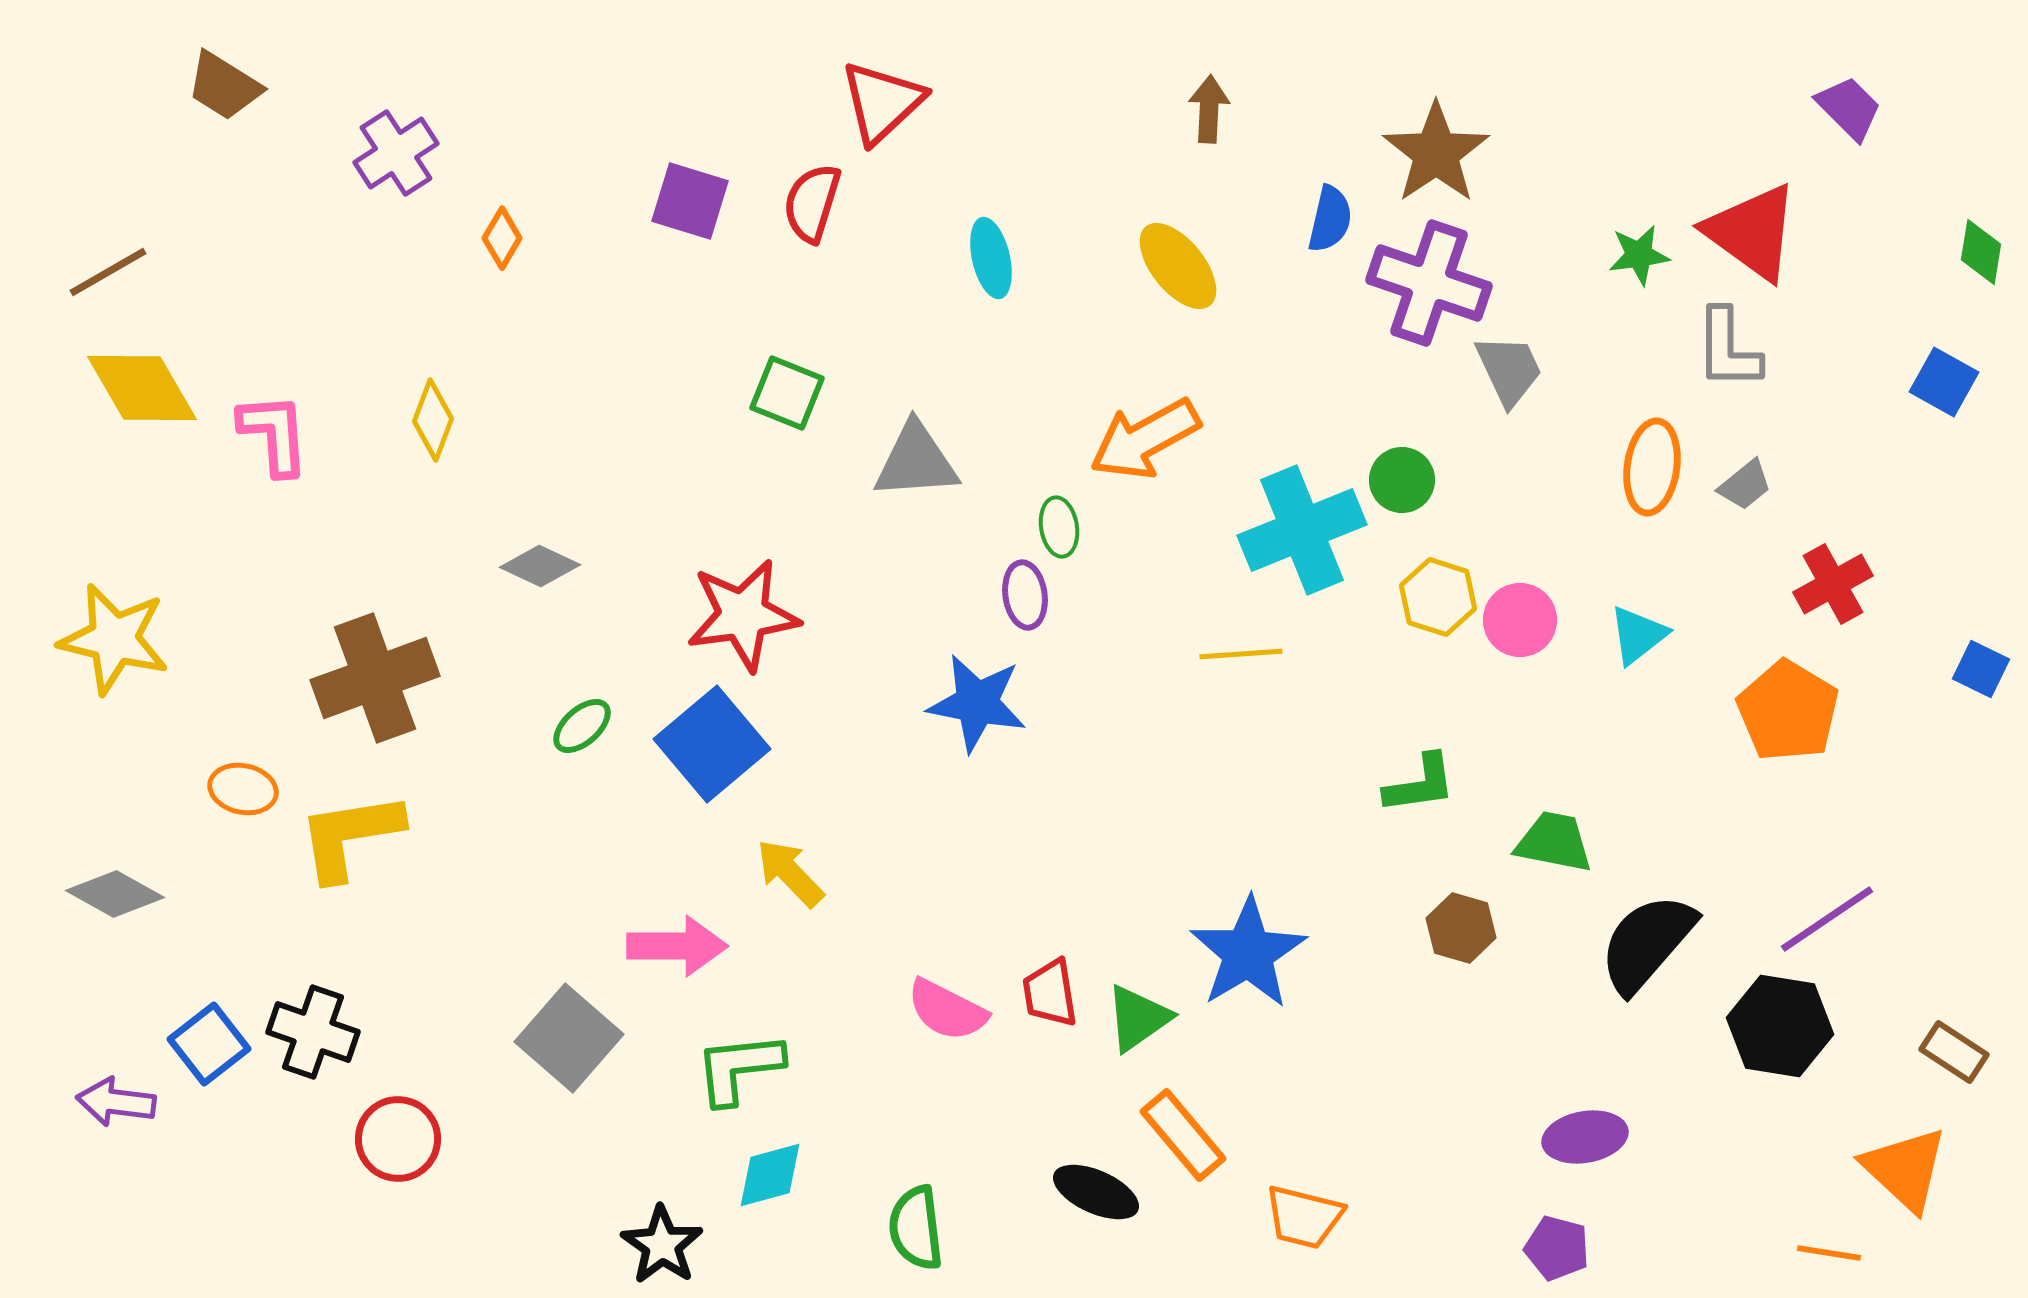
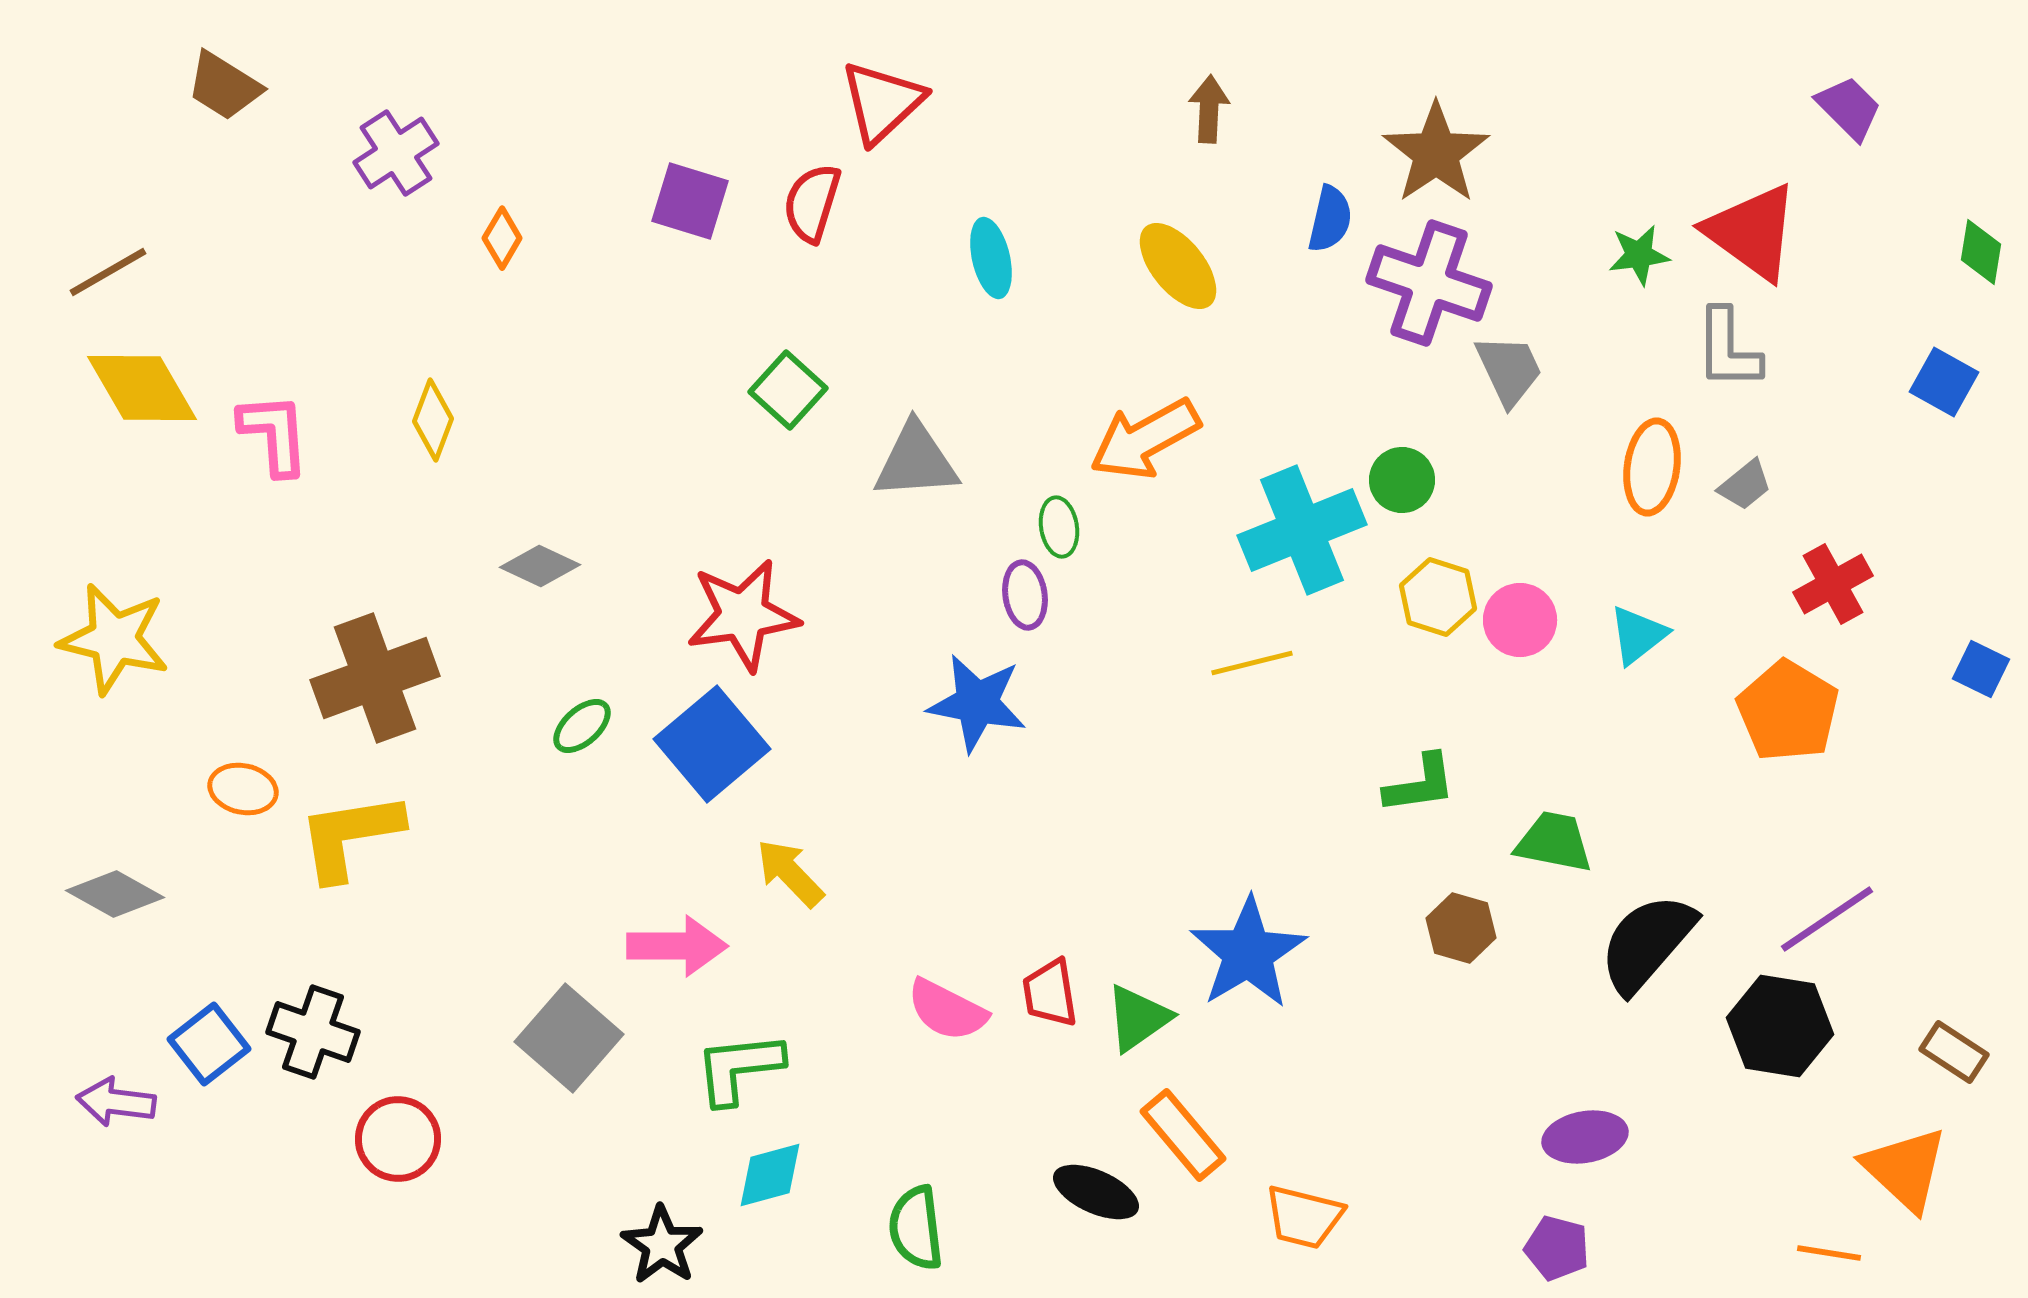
green square at (787, 393): moved 1 px right, 3 px up; rotated 20 degrees clockwise
yellow line at (1241, 654): moved 11 px right, 9 px down; rotated 10 degrees counterclockwise
